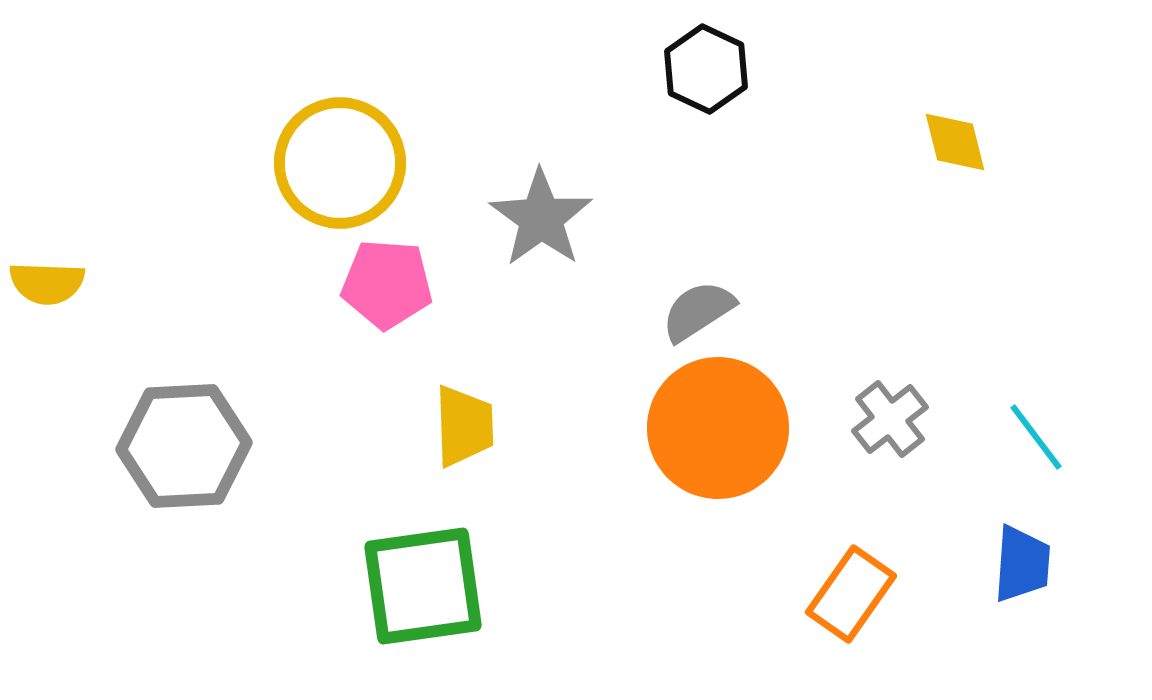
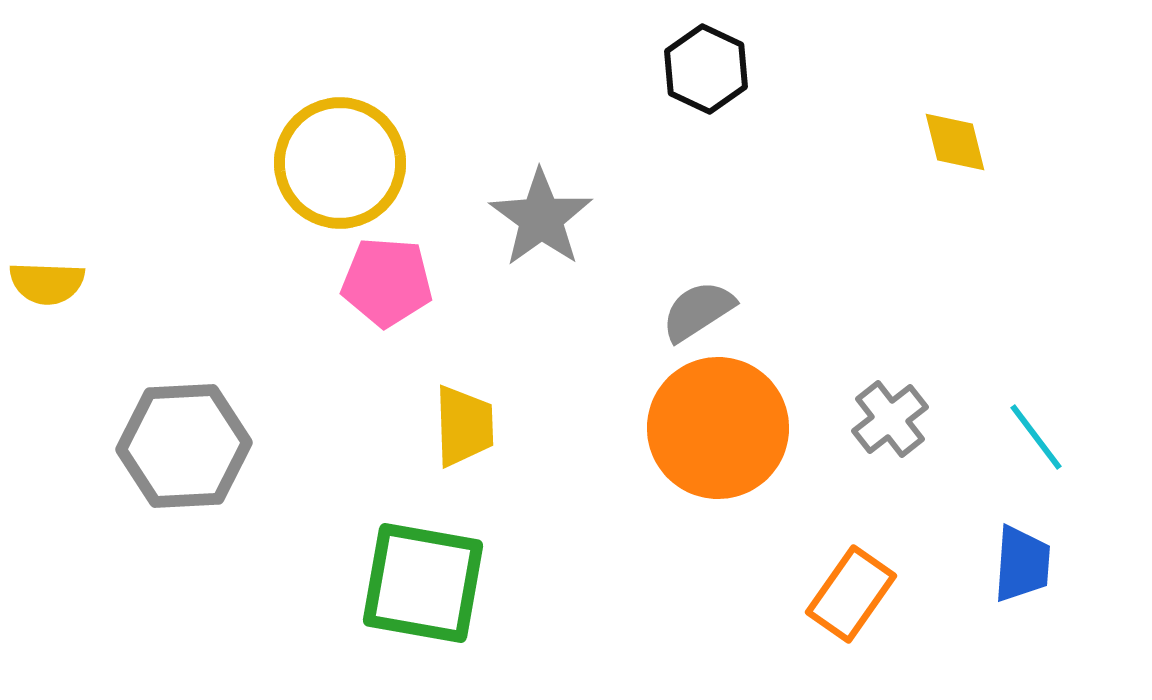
pink pentagon: moved 2 px up
green square: moved 3 px up; rotated 18 degrees clockwise
